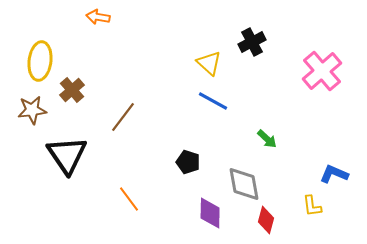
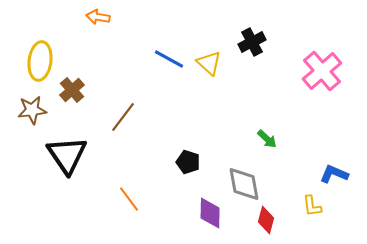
blue line: moved 44 px left, 42 px up
